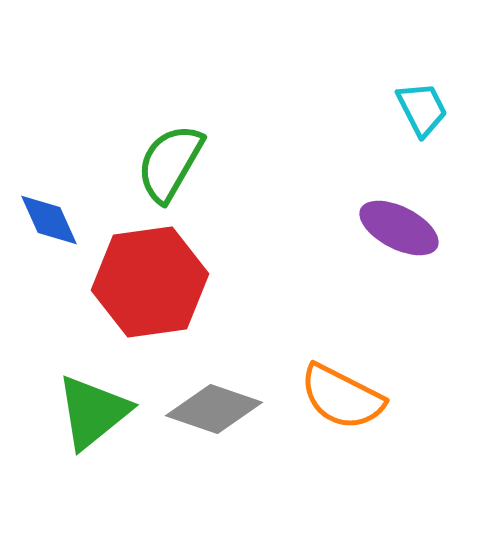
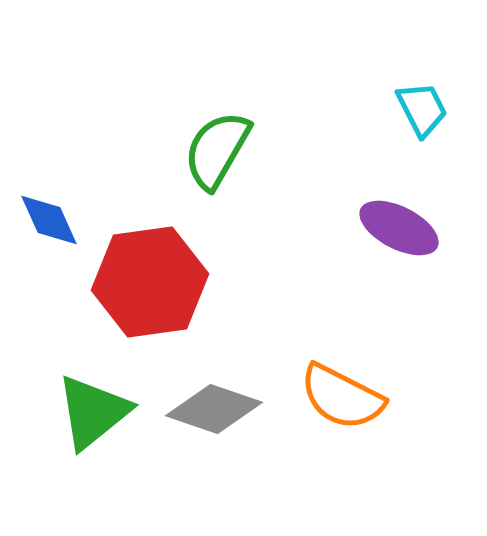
green semicircle: moved 47 px right, 13 px up
